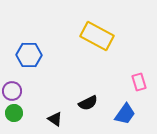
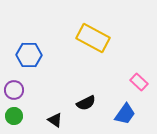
yellow rectangle: moved 4 px left, 2 px down
pink rectangle: rotated 30 degrees counterclockwise
purple circle: moved 2 px right, 1 px up
black semicircle: moved 2 px left
green circle: moved 3 px down
black triangle: moved 1 px down
